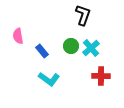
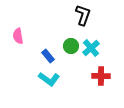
blue rectangle: moved 6 px right, 5 px down
